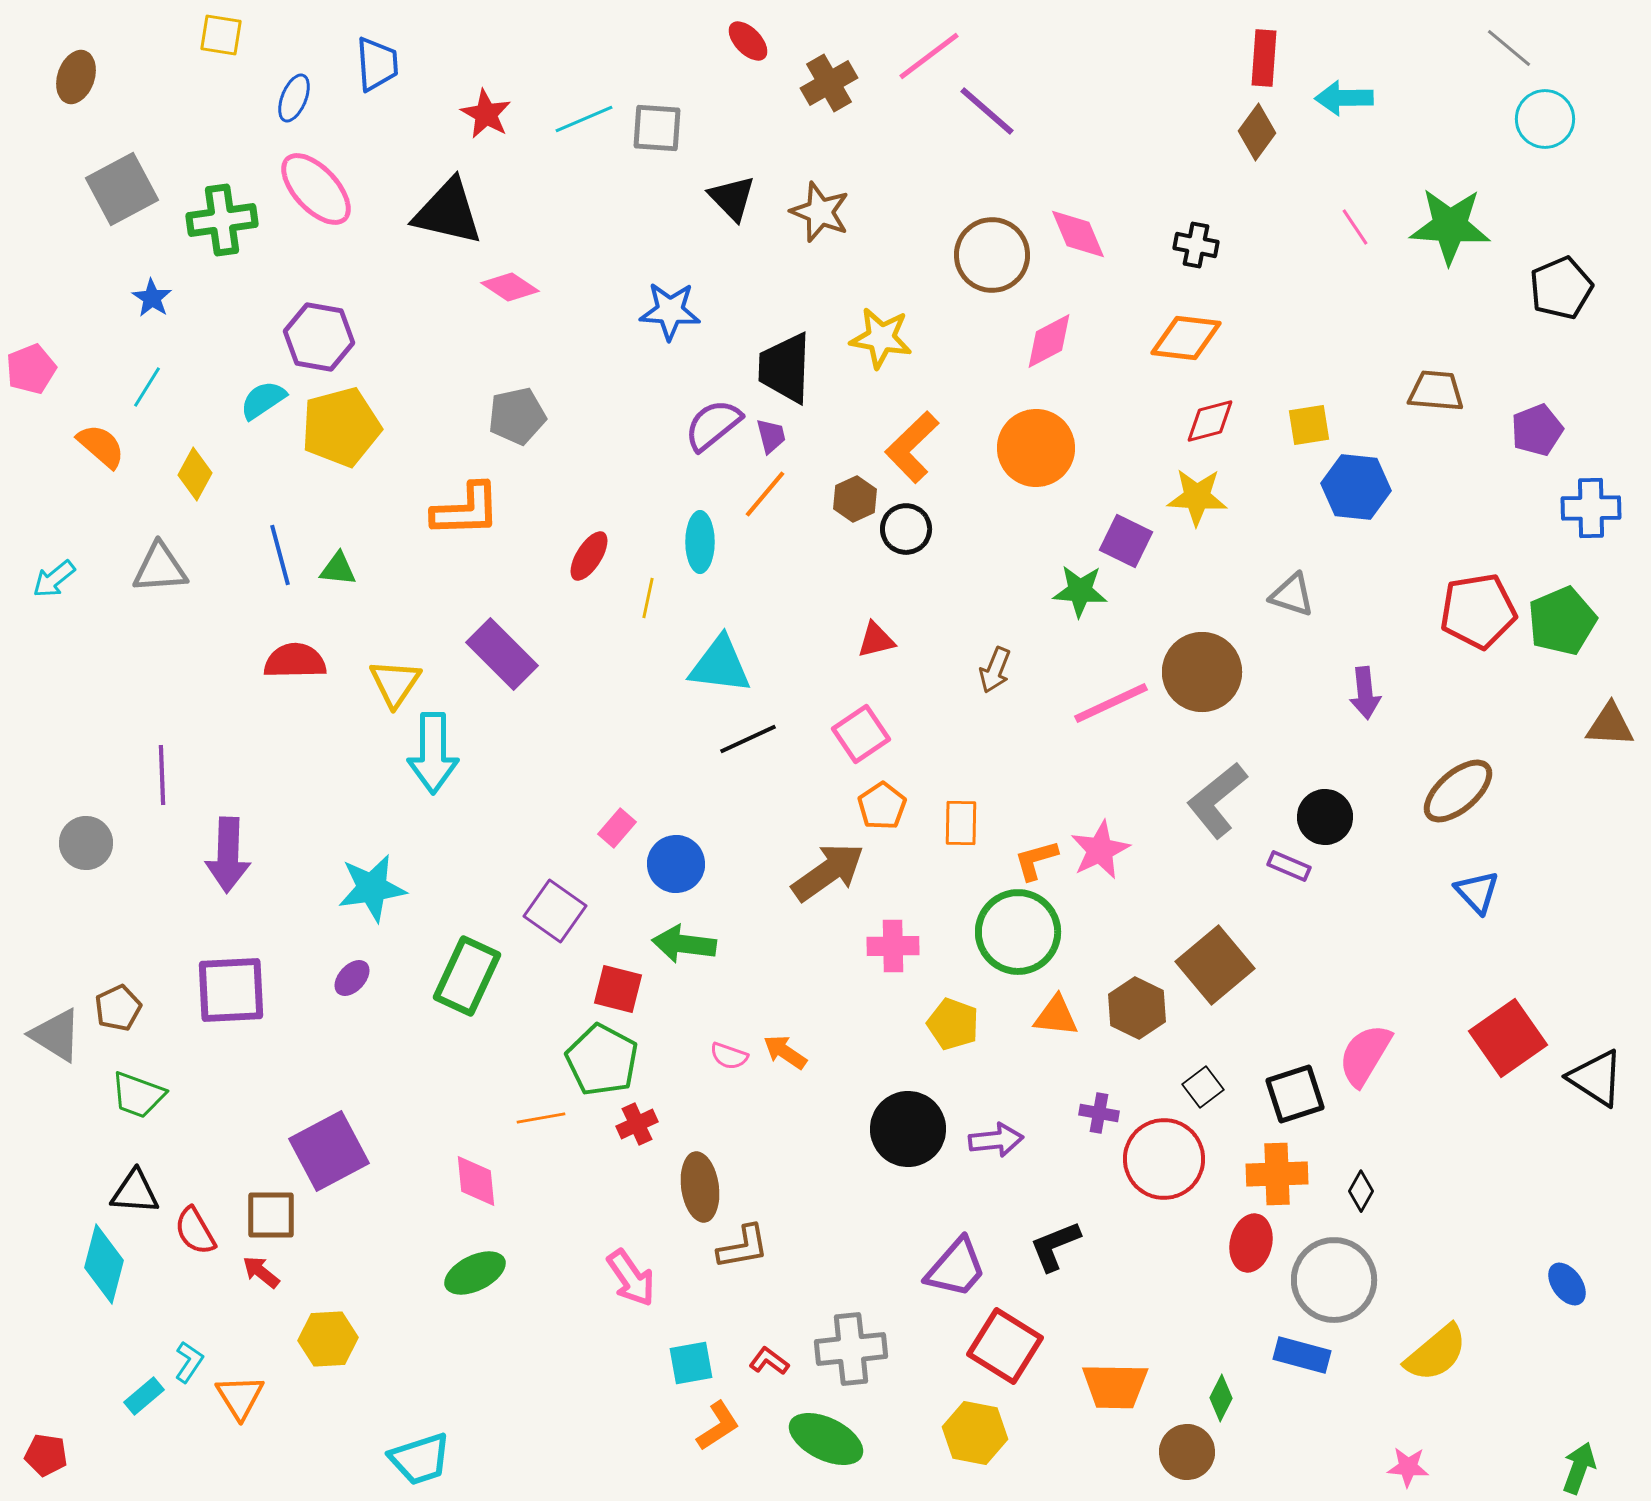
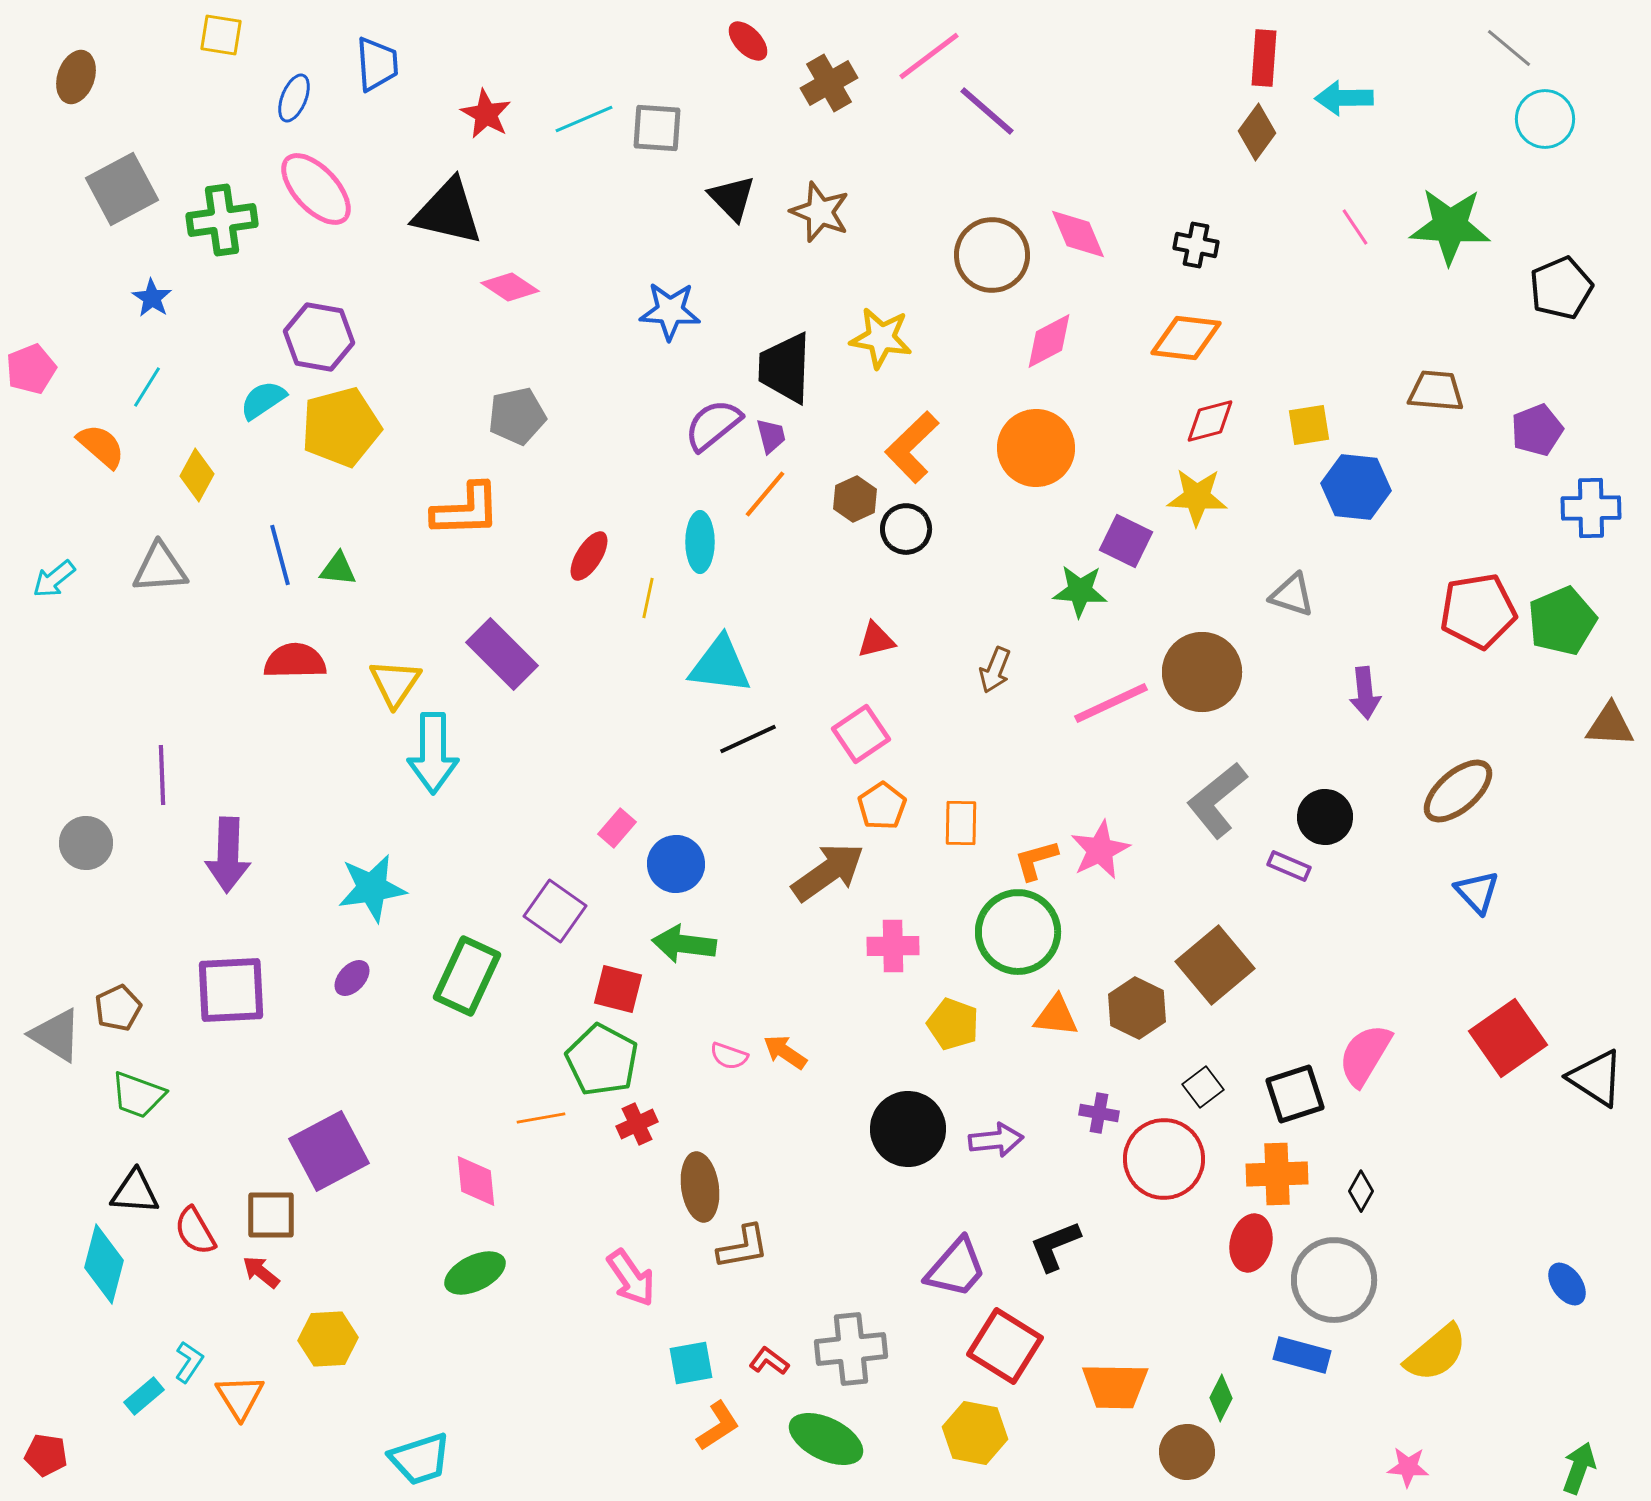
yellow diamond at (195, 474): moved 2 px right, 1 px down
